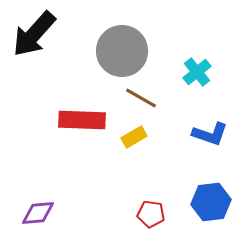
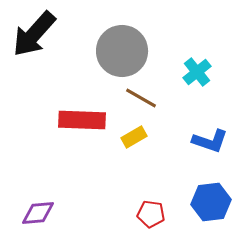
blue L-shape: moved 7 px down
